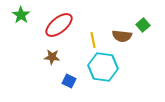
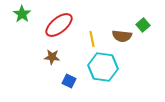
green star: moved 1 px right, 1 px up
yellow line: moved 1 px left, 1 px up
